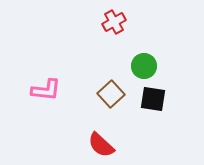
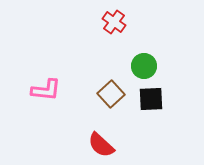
red cross: rotated 25 degrees counterclockwise
black square: moved 2 px left; rotated 12 degrees counterclockwise
